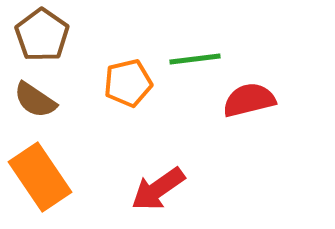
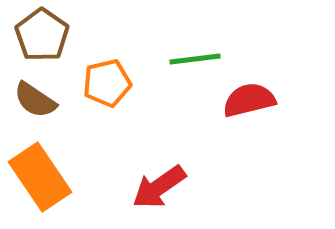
orange pentagon: moved 21 px left
red arrow: moved 1 px right, 2 px up
